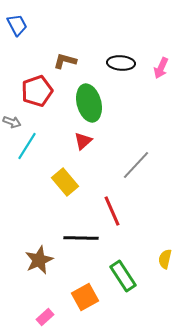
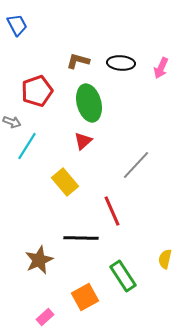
brown L-shape: moved 13 px right
